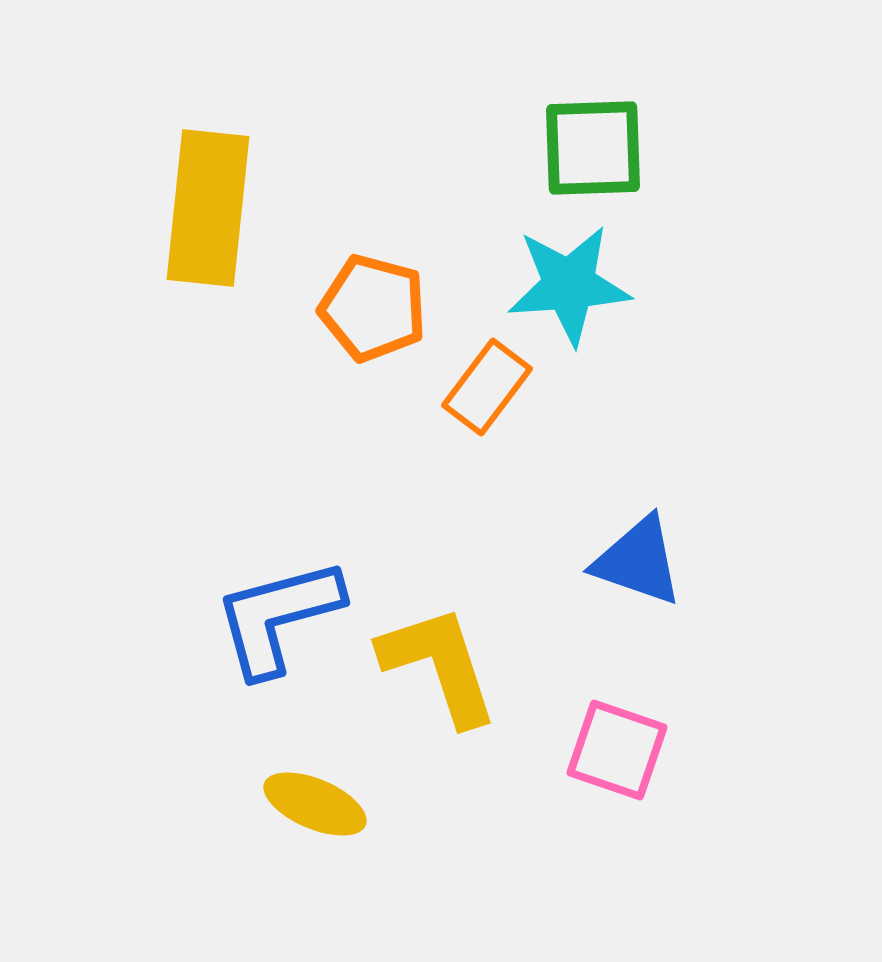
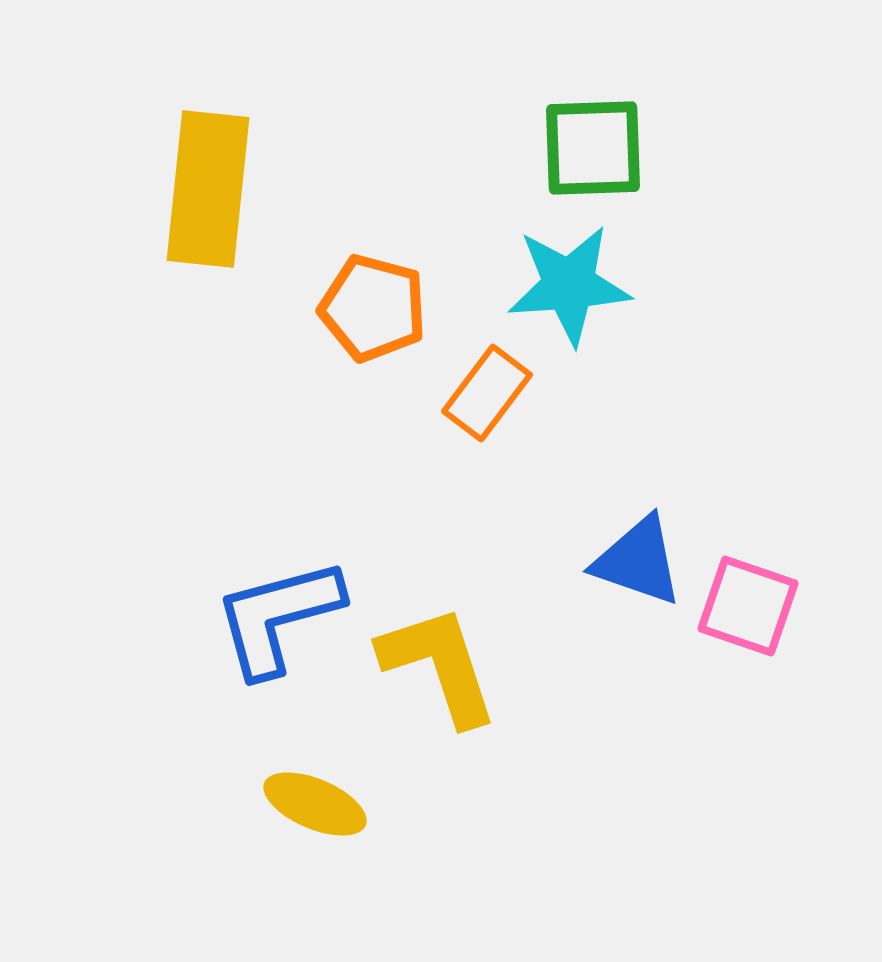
yellow rectangle: moved 19 px up
orange rectangle: moved 6 px down
pink square: moved 131 px right, 144 px up
